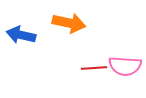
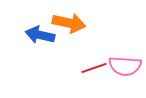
blue arrow: moved 19 px right
red line: rotated 15 degrees counterclockwise
